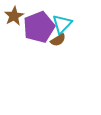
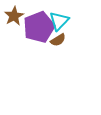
cyan triangle: moved 3 px left, 3 px up
